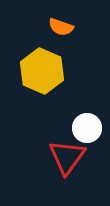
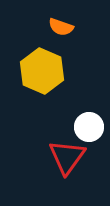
white circle: moved 2 px right, 1 px up
